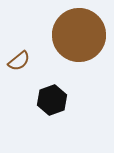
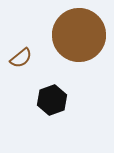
brown semicircle: moved 2 px right, 3 px up
